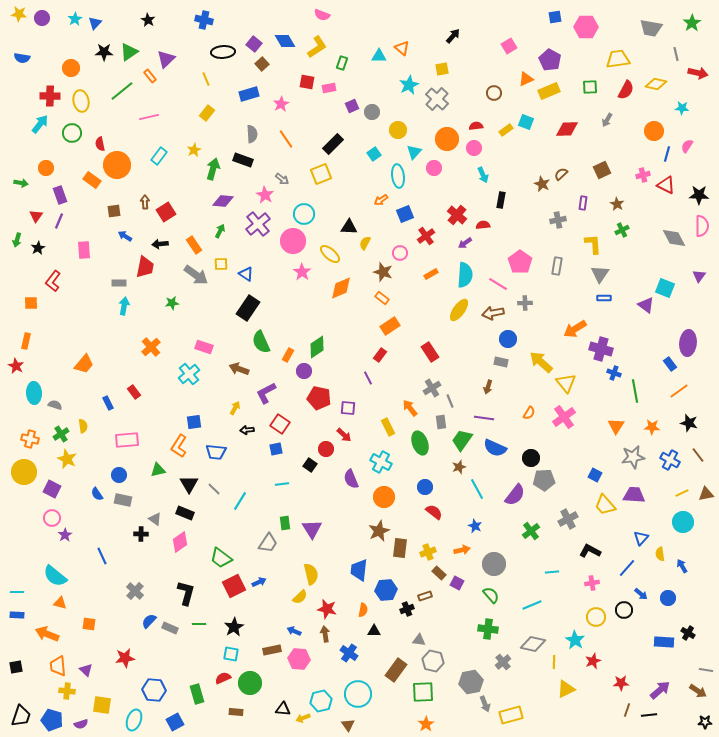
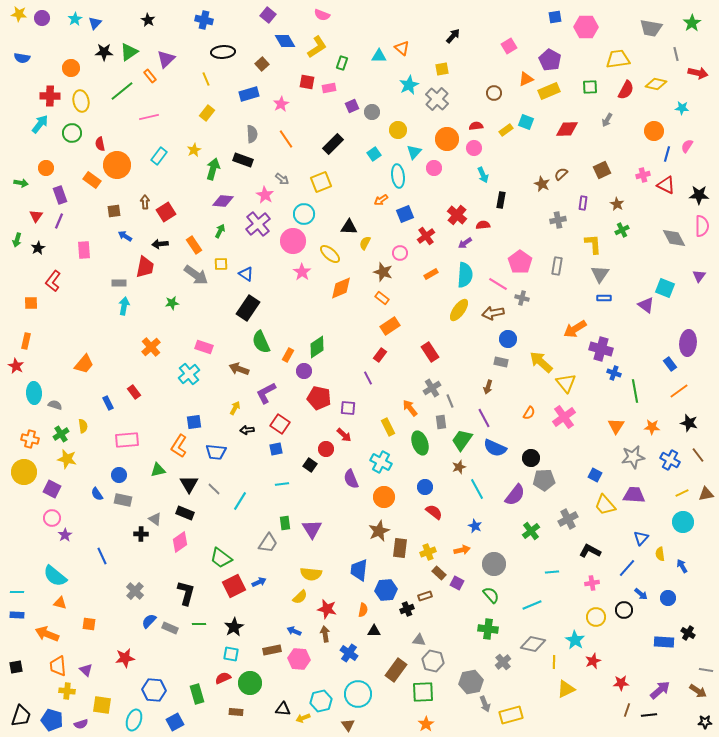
purple square at (254, 44): moved 14 px right, 29 px up
yellow square at (321, 174): moved 8 px down
gray cross at (525, 303): moved 3 px left, 5 px up; rotated 16 degrees clockwise
purple line at (484, 418): rotated 54 degrees clockwise
yellow star at (67, 459): rotated 12 degrees counterclockwise
yellow semicircle at (311, 574): rotated 110 degrees clockwise
